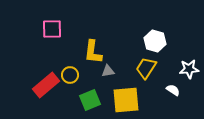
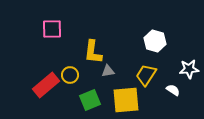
yellow trapezoid: moved 7 px down
